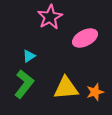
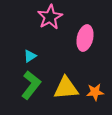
pink ellipse: rotated 50 degrees counterclockwise
cyan triangle: moved 1 px right
green L-shape: moved 7 px right, 1 px down
orange star: rotated 12 degrees clockwise
